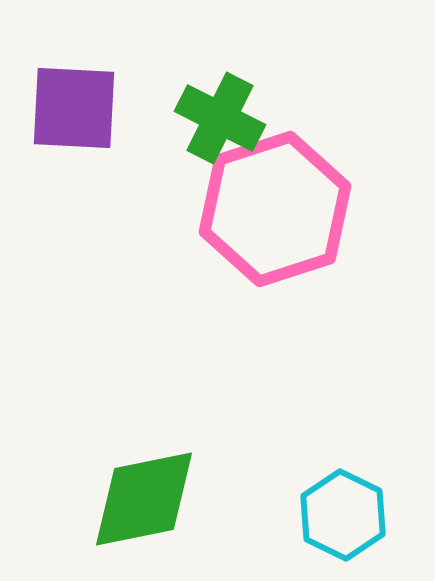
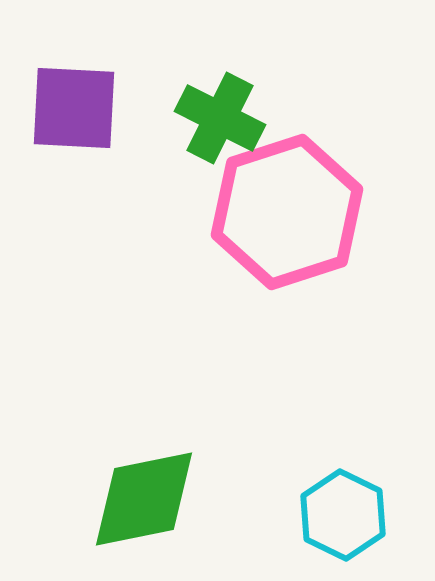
pink hexagon: moved 12 px right, 3 px down
